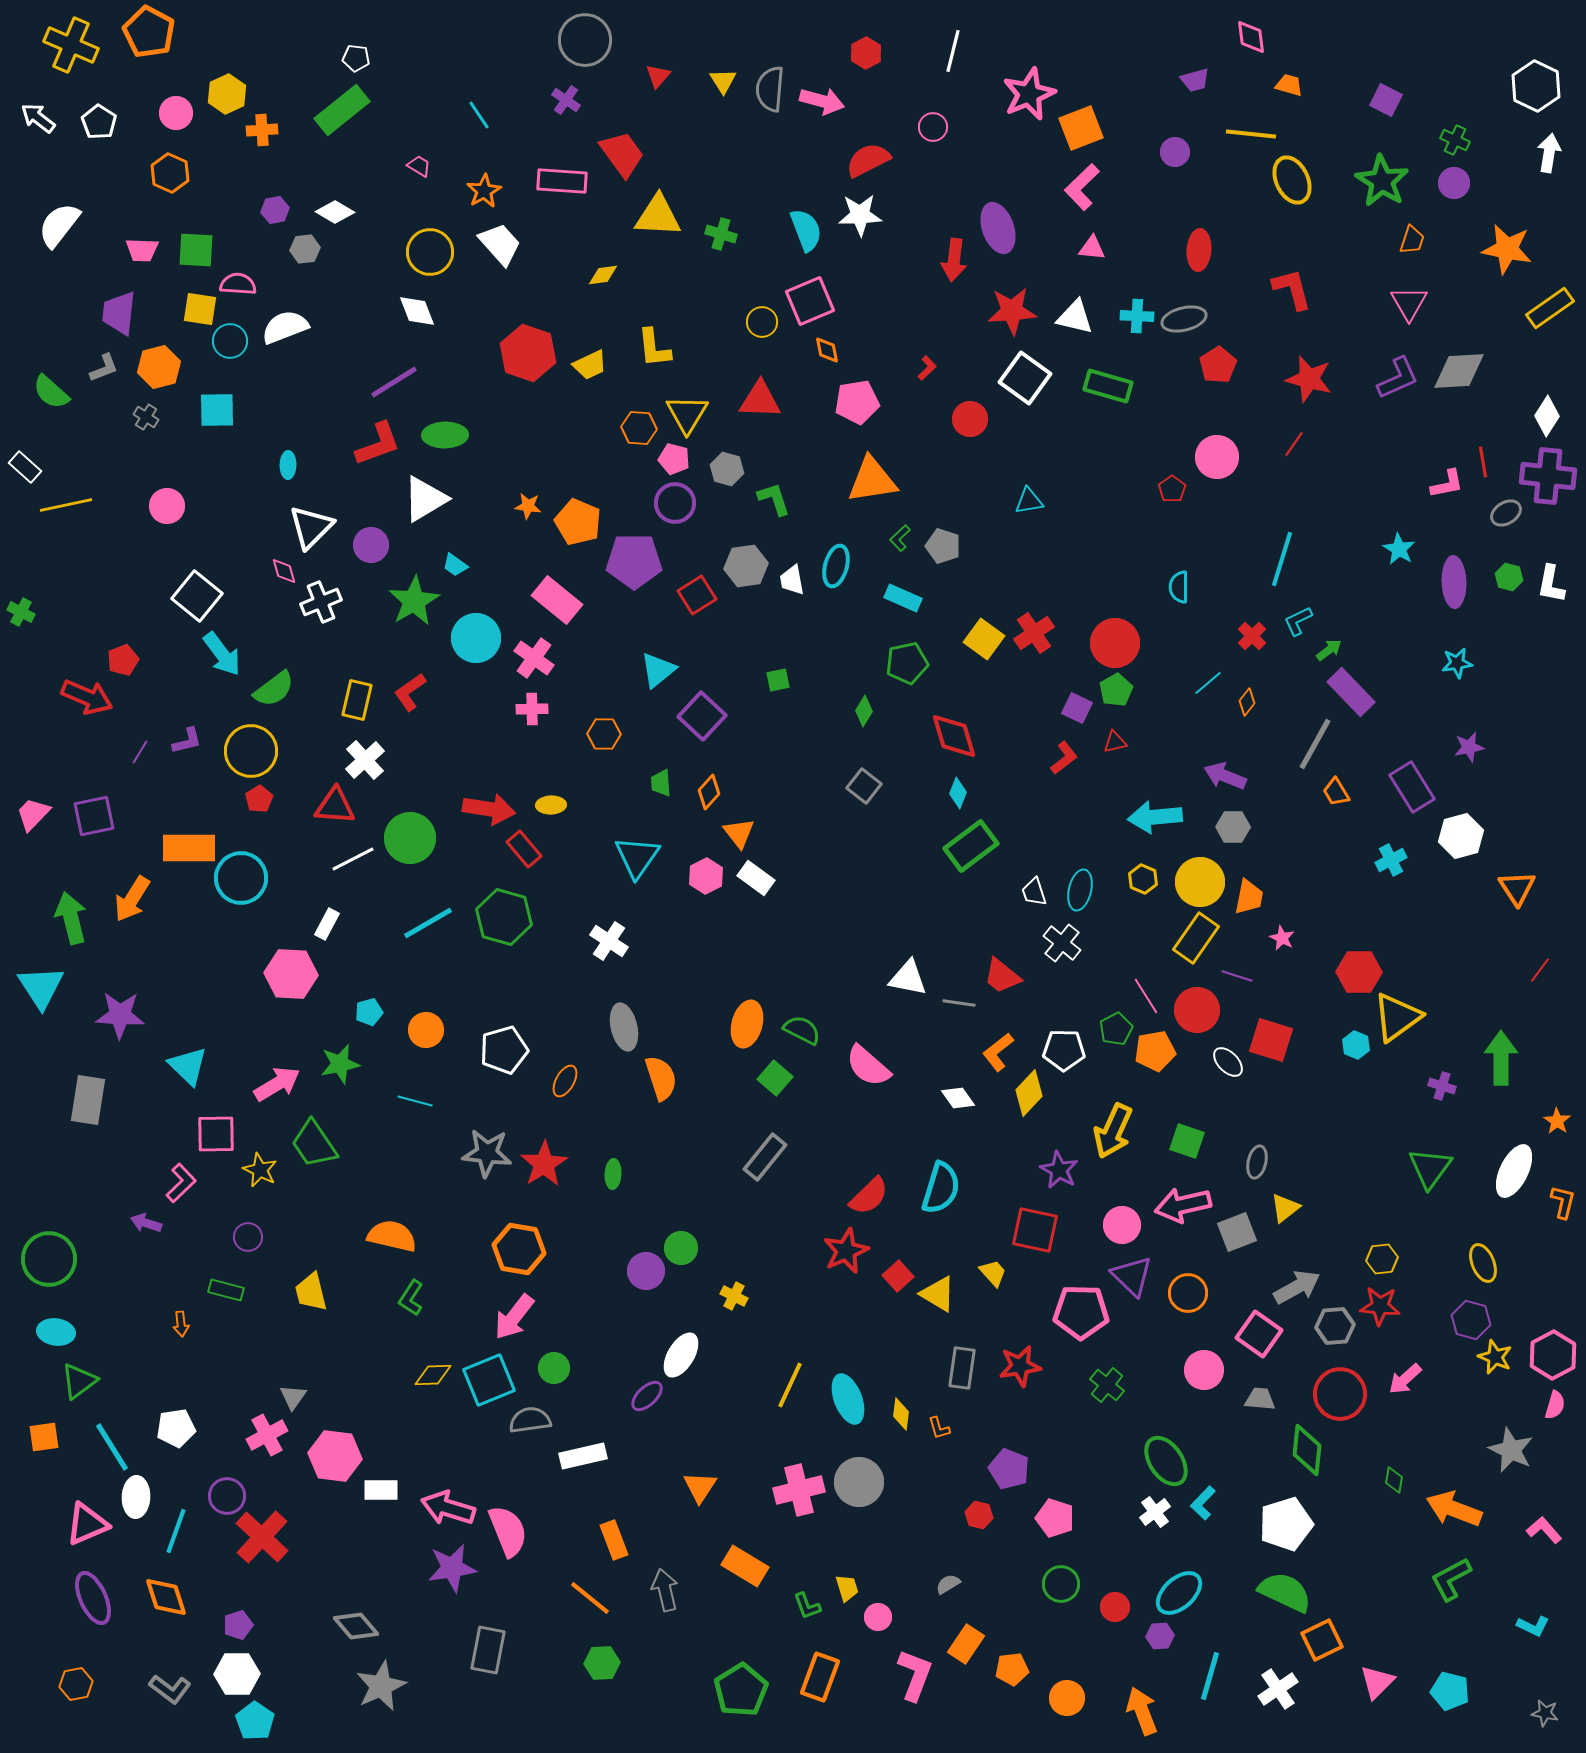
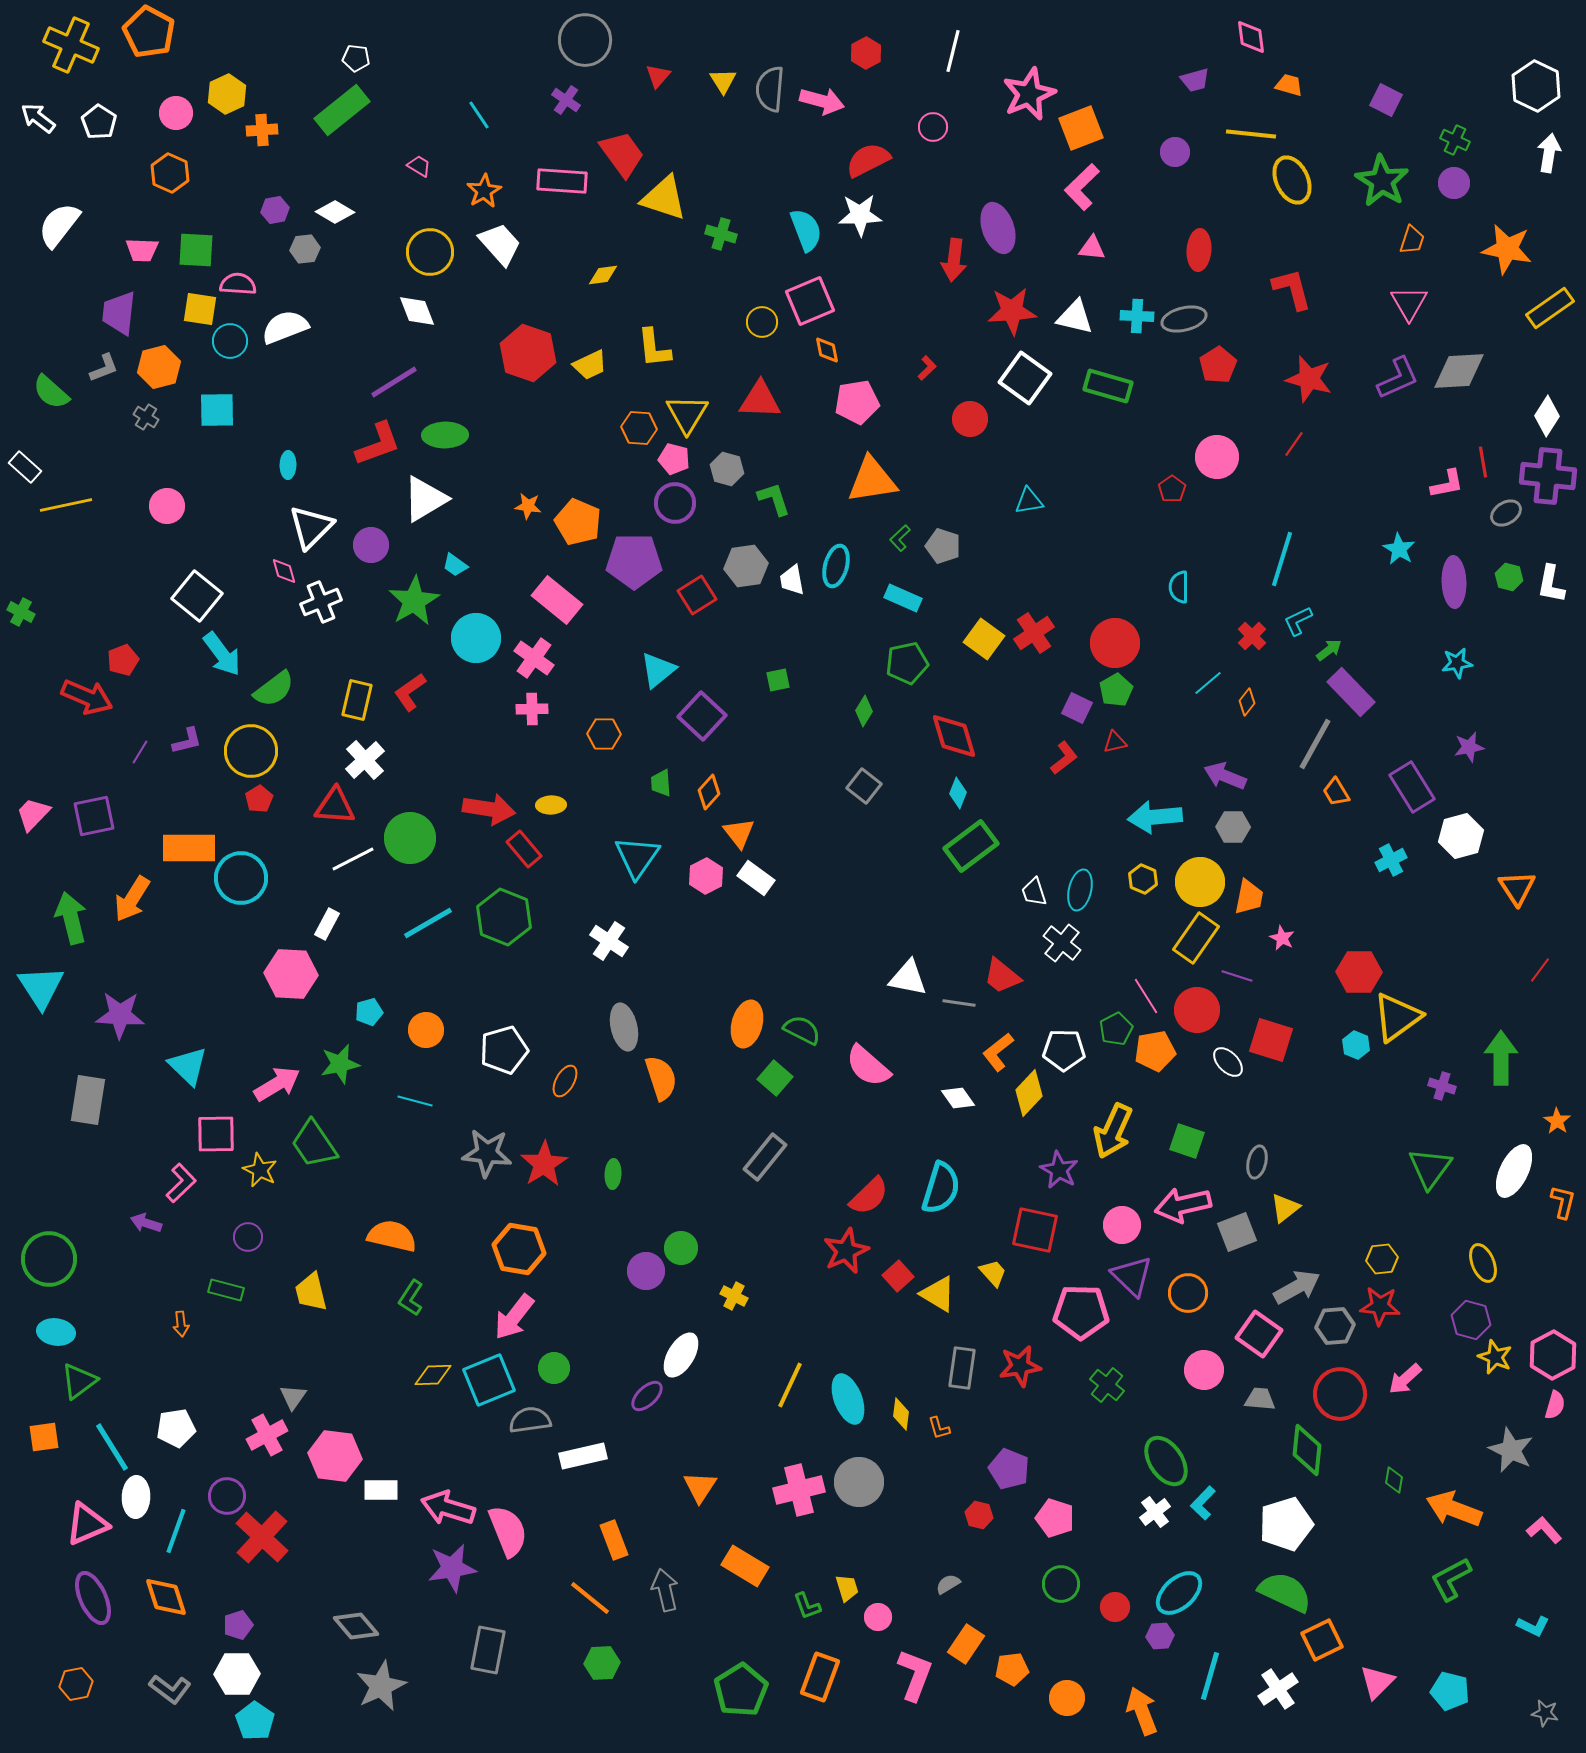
yellow triangle at (658, 216): moved 6 px right, 18 px up; rotated 15 degrees clockwise
green hexagon at (504, 917): rotated 6 degrees clockwise
